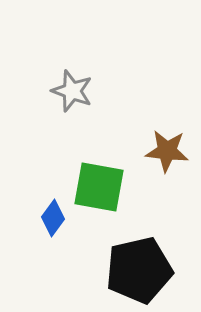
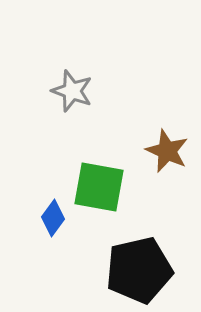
brown star: rotated 18 degrees clockwise
